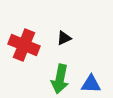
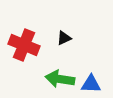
green arrow: rotated 88 degrees clockwise
